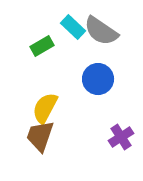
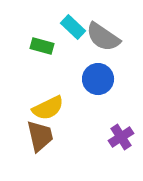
gray semicircle: moved 2 px right, 6 px down
green rectangle: rotated 45 degrees clockwise
yellow semicircle: moved 3 px right; rotated 144 degrees counterclockwise
brown trapezoid: rotated 148 degrees clockwise
